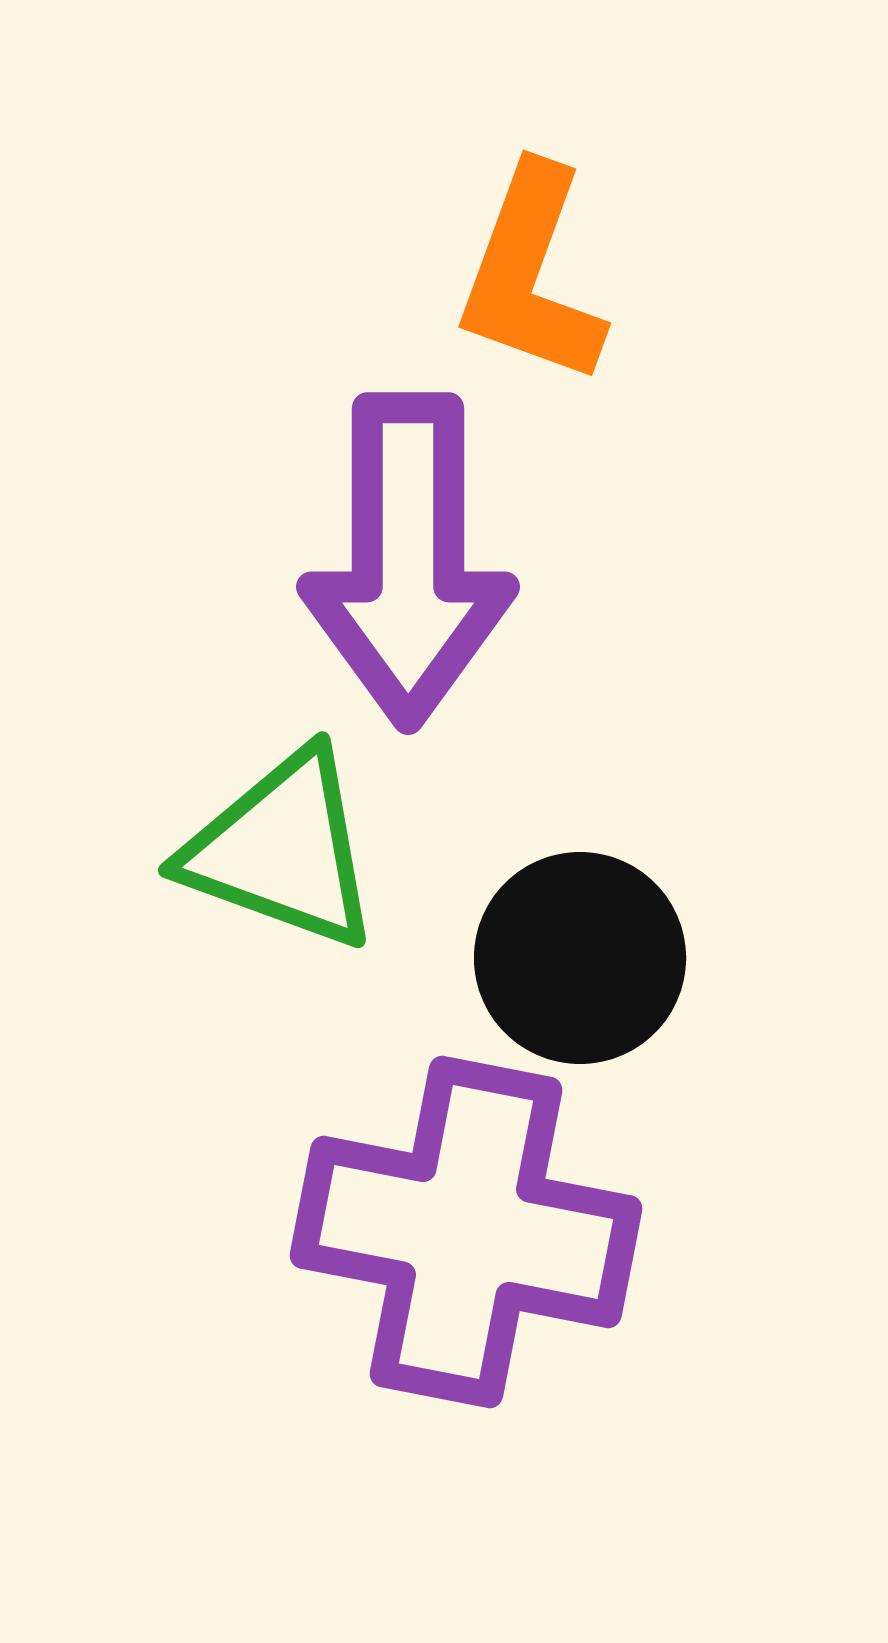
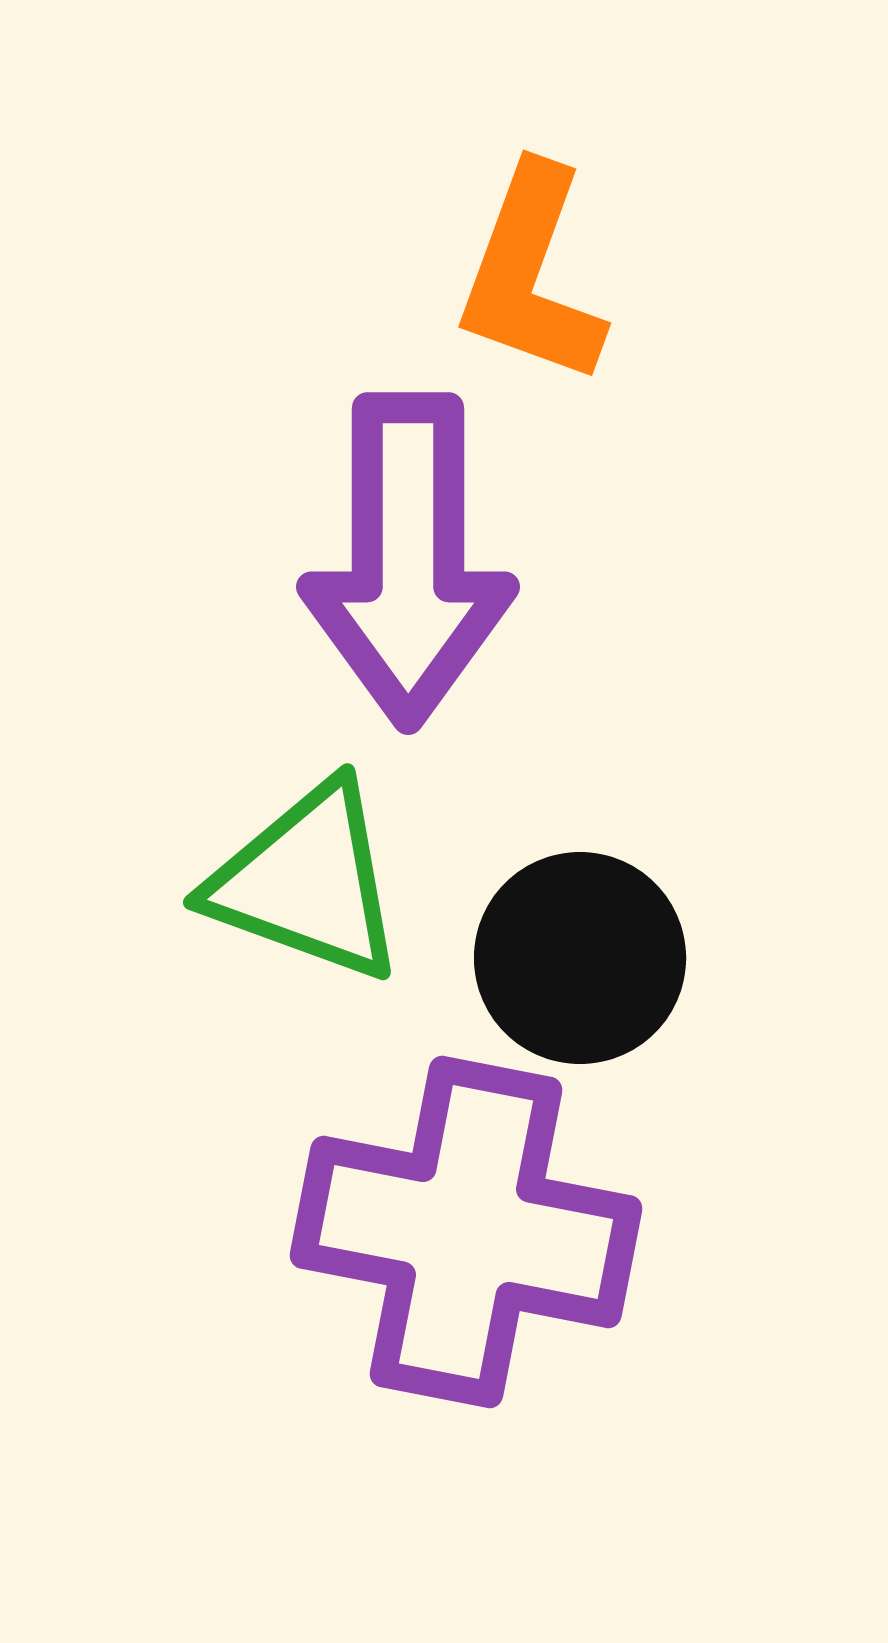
green triangle: moved 25 px right, 32 px down
